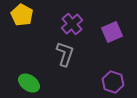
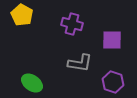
purple cross: rotated 35 degrees counterclockwise
purple square: moved 8 px down; rotated 25 degrees clockwise
gray L-shape: moved 15 px right, 9 px down; rotated 80 degrees clockwise
green ellipse: moved 3 px right
